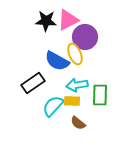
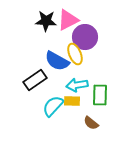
black rectangle: moved 2 px right, 3 px up
brown semicircle: moved 13 px right
